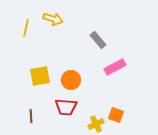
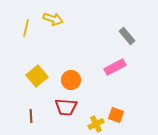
gray rectangle: moved 29 px right, 4 px up
yellow square: moved 3 px left; rotated 30 degrees counterclockwise
